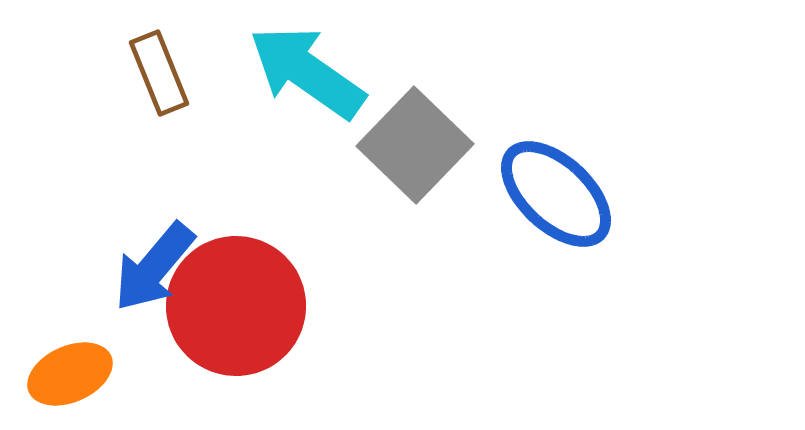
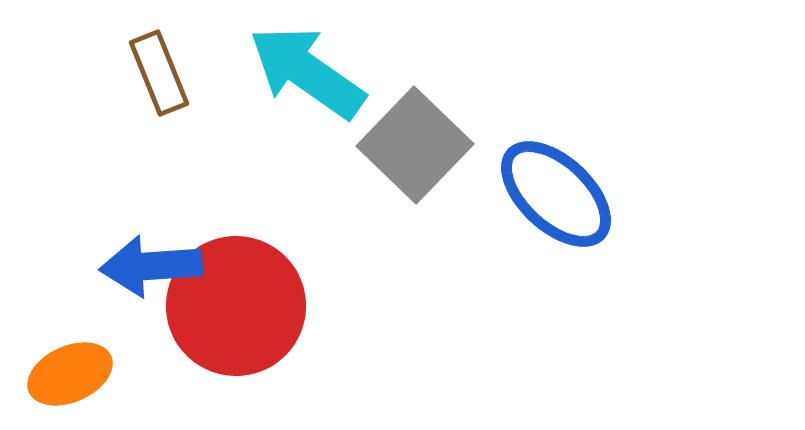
blue arrow: moved 3 px left, 1 px up; rotated 46 degrees clockwise
